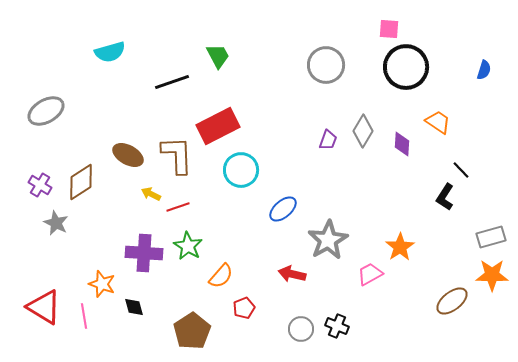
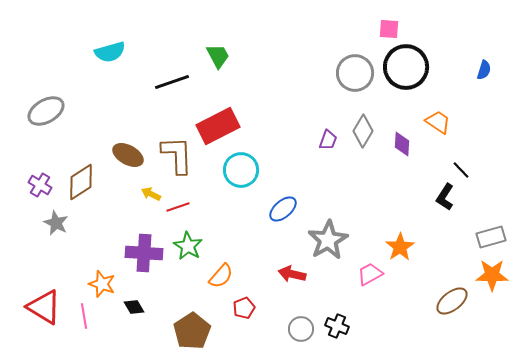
gray circle at (326, 65): moved 29 px right, 8 px down
black diamond at (134, 307): rotated 15 degrees counterclockwise
